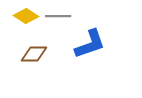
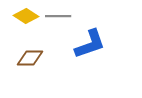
brown diamond: moved 4 px left, 4 px down
